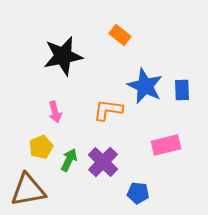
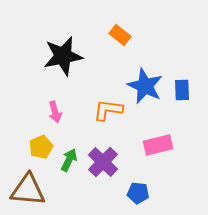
pink rectangle: moved 8 px left
brown triangle: rotated 15 degrees clockwise
